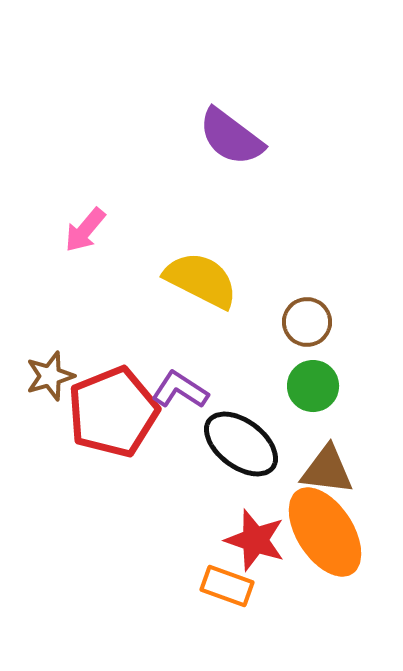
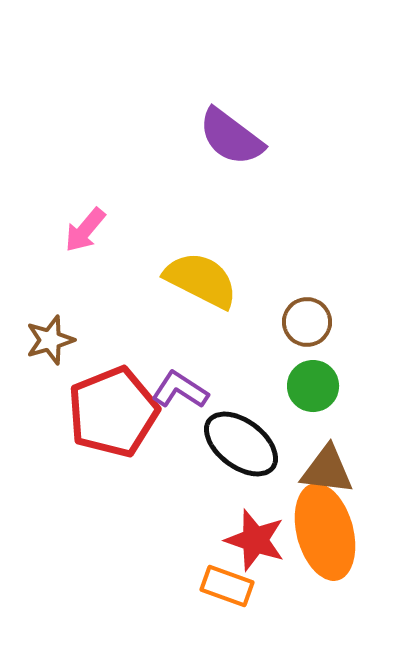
brown star: moved 36 px up
orange ellipse: rotated 18 degrees clockwise
